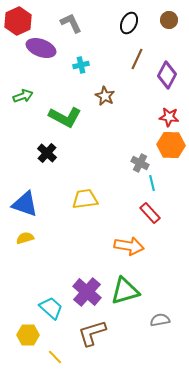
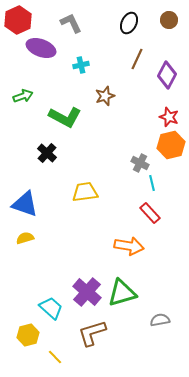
red hexagon: moved 1 px up
brown star: rotated 24 degrees clockwise
red star: rotated 12 degrees clockwise
orange hexagon: rotated 16 degrees counterclockwise
yellow trapezoid: moved 7 px up
green triangle: moved 3 px left, 2 px down
yellow hexagon: rotated 15 degrees counterclockwise
